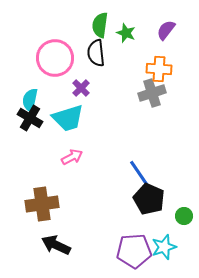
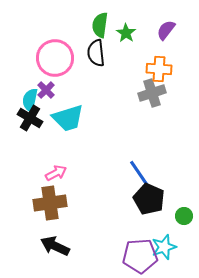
green star: rotated 12 degrees clockwise
purple cross: moved 35 px left, 2 px down
pink arrow: moved 16 px left, 16 px down
brown cross: moved 8 px right, 1 px up
black arrow: moved 1 px left, 1 px down
purple pentagon: moved 6 px right, 5 px down
